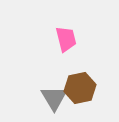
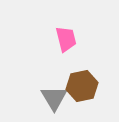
brown hexagon: moved 2 px right, 2 px up
